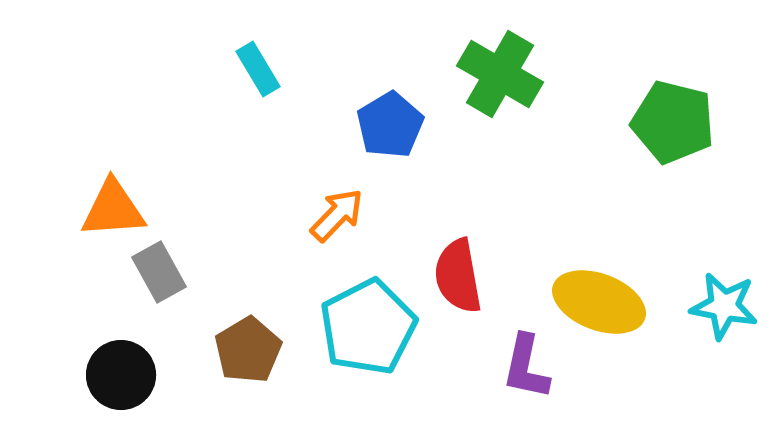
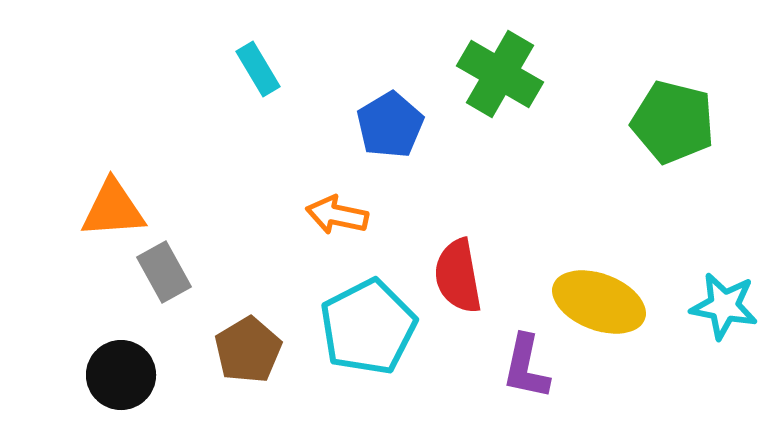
orange arrow: rotated 122 degrees counterclockwise
gray rectangle: moved 5 px right
